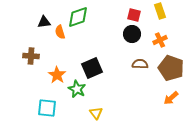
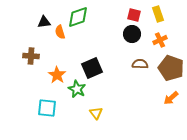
yellow rectangle: moved 2 px left, 3 px down
